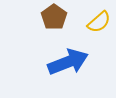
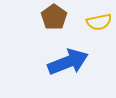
yellow semicircle: rotated 30 degrees clockwise
